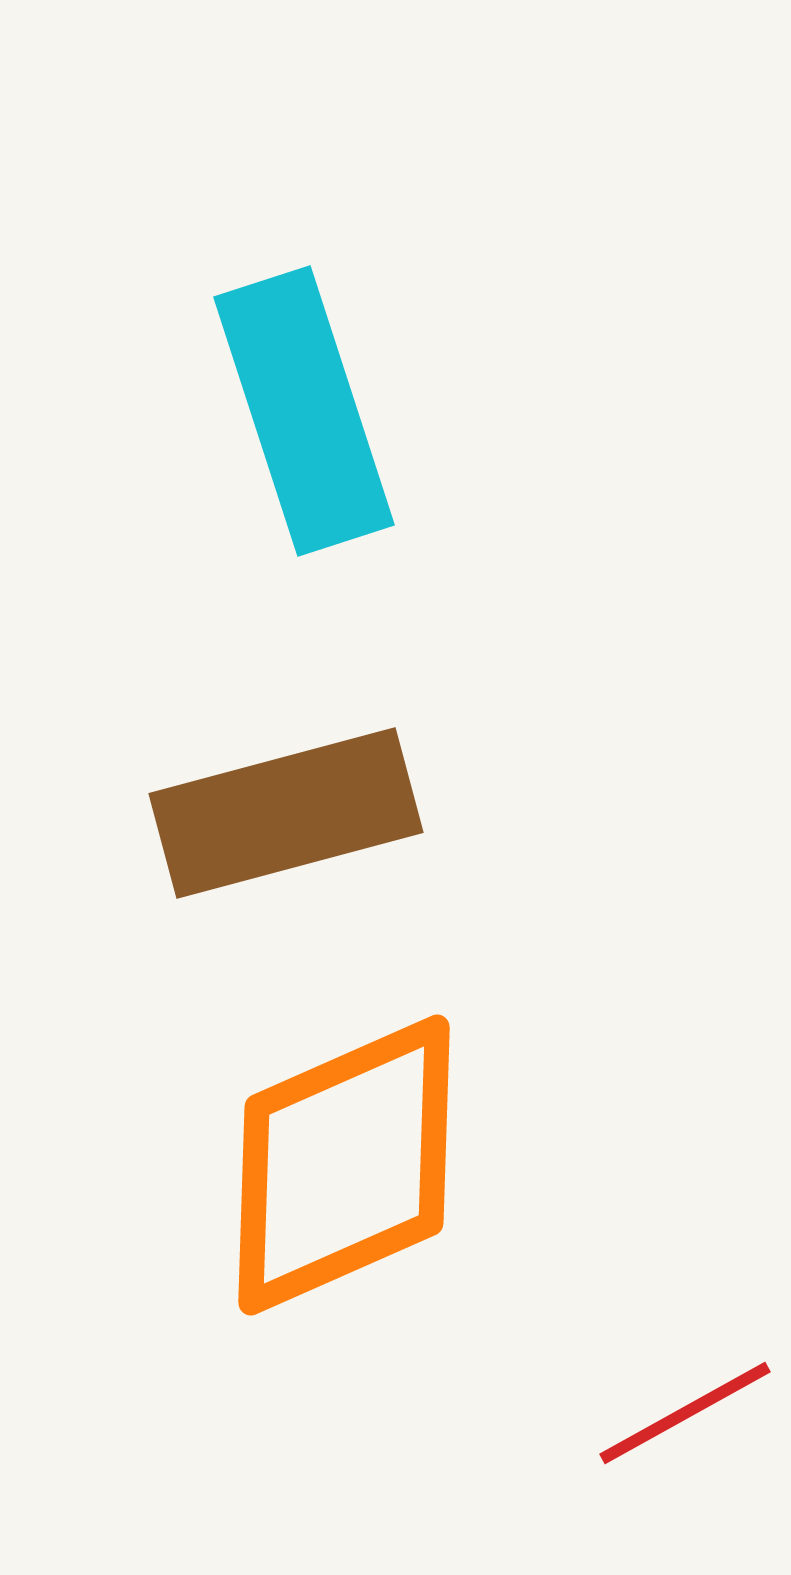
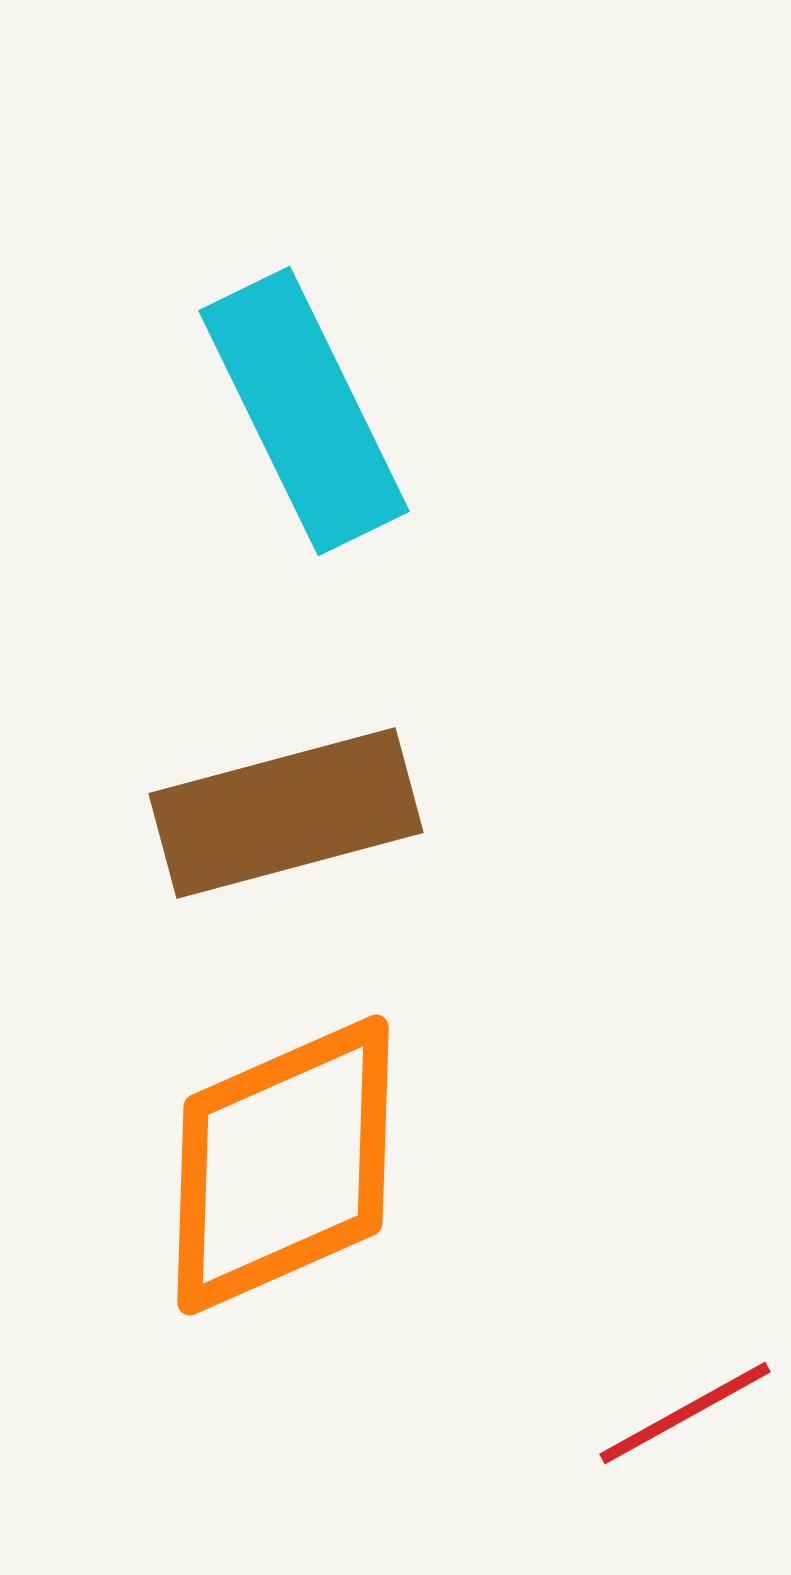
cyan rectangle: rotated 8 degrees counterclockwise
orange diamond: moved 61 px left
